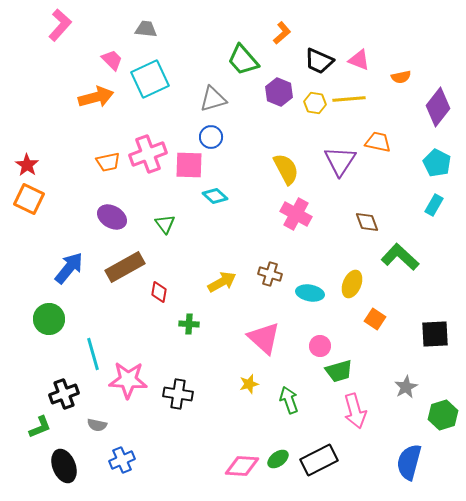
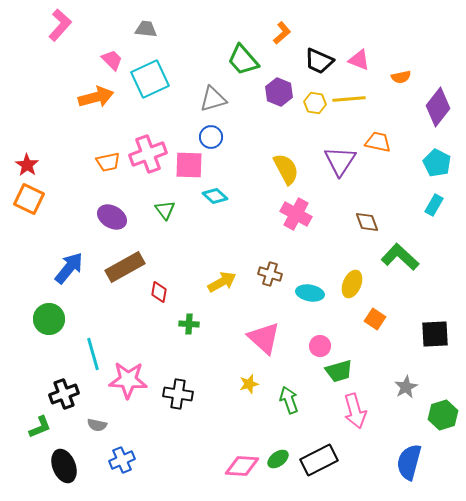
green triangle at (165, 224): moved 14 px up
